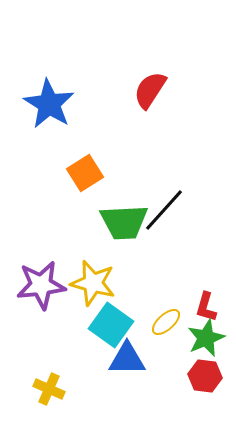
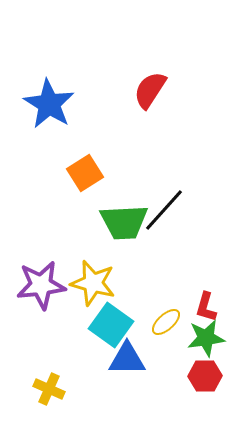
green star: rotated 15 degrees clockwise
red hexagon: rotated 8 degrees counterclockwise
